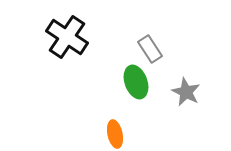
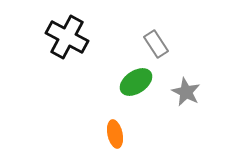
black cross: rotated 6 degrees counterclockwise
gray rectangle: moved 6 px right, 5 px up
green ellipse: rotated 76 degrees clockwise
